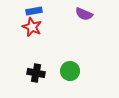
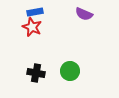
blue rectangle: moved 1 px right, 1 px down
